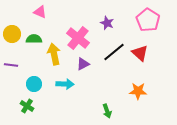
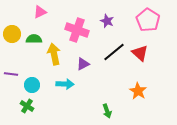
pink triangle: rotated 48 degrees counterclockwise
purple star: moved 2 px up
pink cross: moved 1 px left, 8 px up; rotated 20 degrees counterclockwise
purple line: moved 9 px down
cyan circle: moved 2 px left, 1 px down
orange star: rotated 30 degrees clockwise
